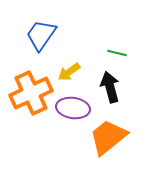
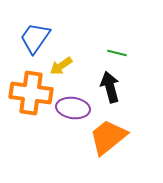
blue trapezoid: moved 6 px left, 3 px down
yellow arrow: moved 8 px left, 6 px up
orange cross: rotated 33 degrees clockwise
